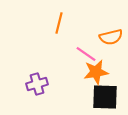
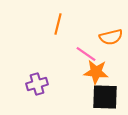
orange line: moved 1 px left, 1 px down
orange star: rotated 15 degrees clockwise
